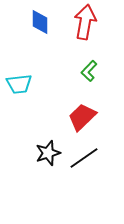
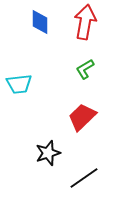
green L-shape: moved 4 px left, 2 px up; rotated 15 degrees clockwise
black line: moved 20 px down
